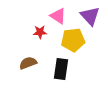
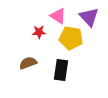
purple triangle: moved 1 px left, 1 px down
red star: moved 1 px left
yellow pentagon: moved 2 px left, 2 px up; rotated 15 degrees clockwise
black rectangle: moved 1 px down
